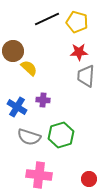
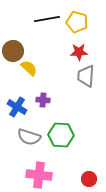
black line: rotated 15 degrees clockwise
green hexagon: rotated 20 degrees clockwise
